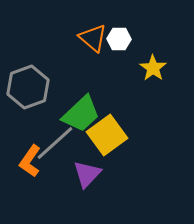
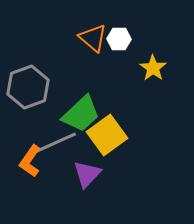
gray line: rotated 18 degrees clockwise
